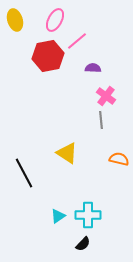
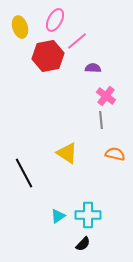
yellow ellipse: moved 5 px right, 7 px down
orange semicircle: moved 4 px left, 5 px up
